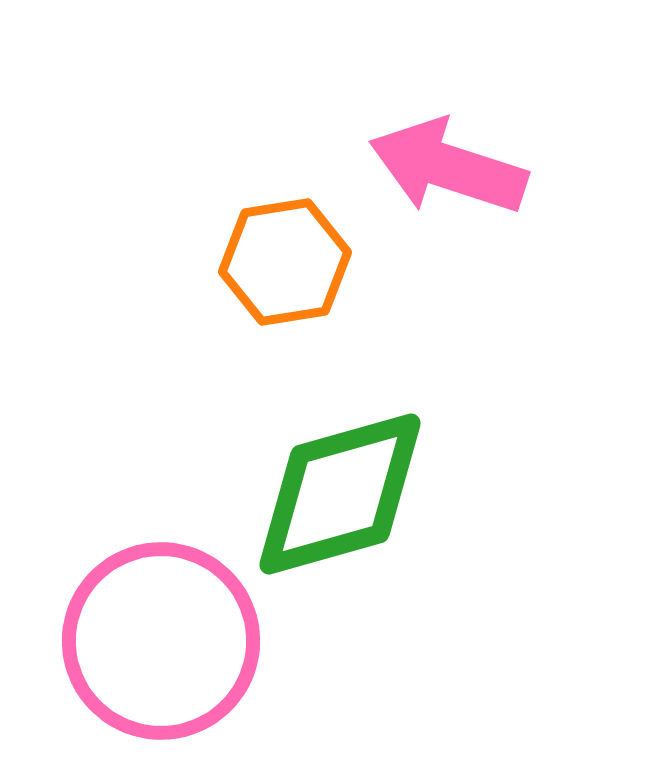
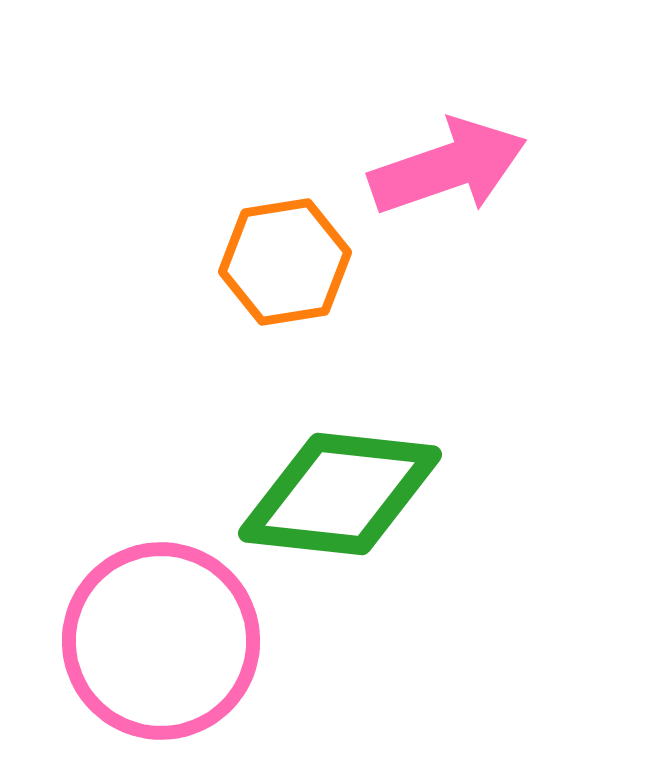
pink arrow: rotated 143 degrees clockwise
green diamond: rotated 22 degrees clockwise
